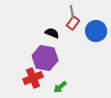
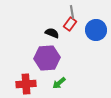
red rectangle: moved 3 px left, 1 px down
blue circle: moved 1 px up
purple hexagon: moved 2 px right; rotated 15 degrees counterclockwise
red cross: moved 7 px left, 6 px down; rotated 18 degrees clockwise
green arrow: moved 1 px left, 4 px up
